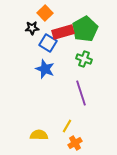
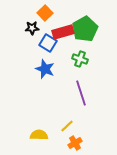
green cross: moved 4 px left
yellow line: rotated 16 degrees clockwise
